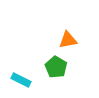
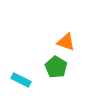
orange triangle: moved 2 px left, 2 px down; rotated 30 degrees clockwise
